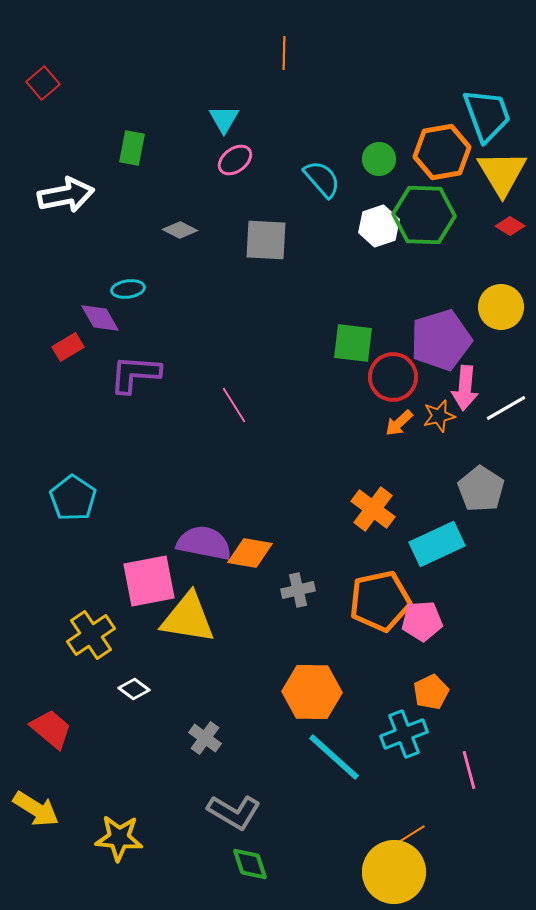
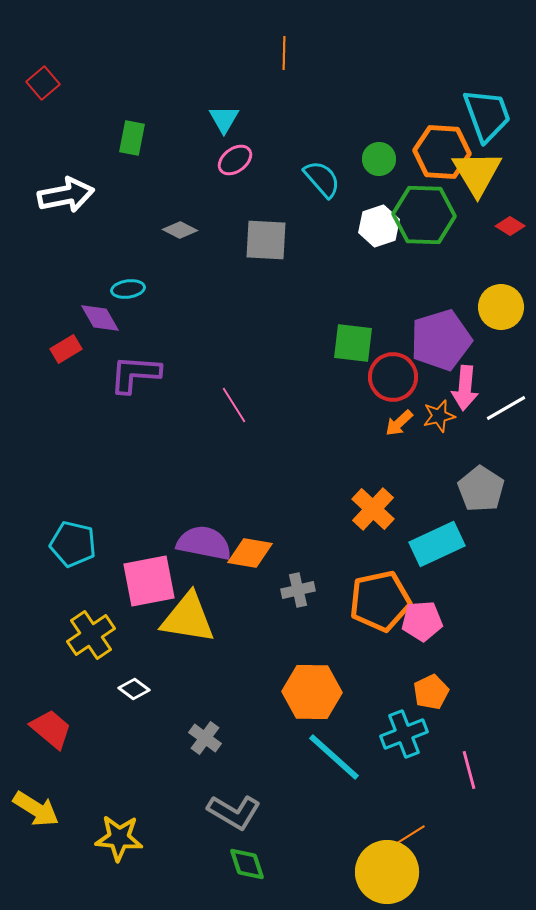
green rectangle at (132, 148): moved 10 px up
orange hexagon at (442, 152): rotated 14 degrees clockwise
yellow triangle at (502, 173): moved 25 px left
red rectangle at (68, 347): moved 2 px left, 2 px down
cyan pentagon at (73, 498): moved 46 px down; rotated 21 degrees counterclockwise
orange cross at (373, 509): rotated 6 degrees clockwise
green diamond at (250, 864): moved 3 px left
yellow circle at (394, 872): moved 7 px left
